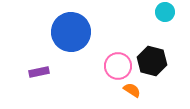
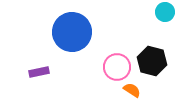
blue circle: moved 1 px right
pink circle: moved 1 px left, 1 px down
